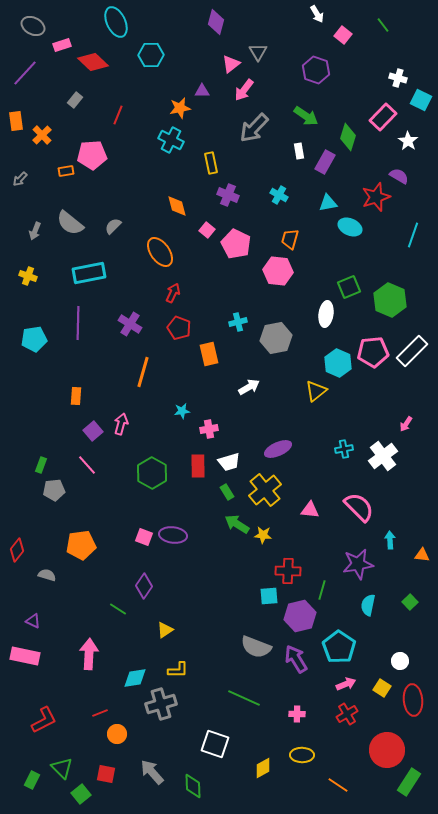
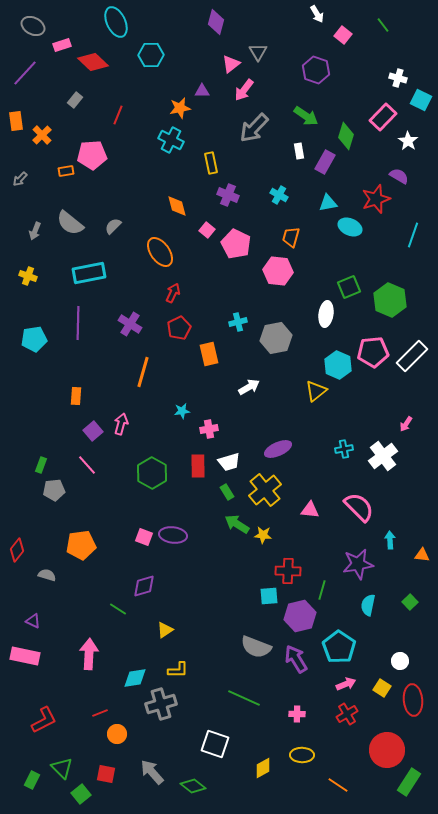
green diamond at (348, 137): moved 2 px left, 1 px up
red star at (376, 197): moved 2 px down
orange trapezoid at (290, 239): moved 1 px right, 2 px up
red pentagon at (179, 328): rotated 25 degrees clockwise
white rectangle at (412, 351): moved 5 px down
cyan hexagon at (338, 363): moved 2 px down
purple diamond at (144, 586): rotated 40 degrees clockwise
green diamond at (193, 786): rotated 50 degrees counterclockwise
